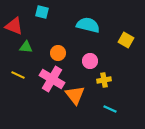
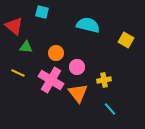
red triangle: rotated 18 degrees clockwise
orange circle: moved 2 px left
pink circle: moved 13 px left, 6 px down
yellow line: moved 2 px up
pink cross: moved 1 px left, 1 px down
orange triangle: moved 3 px right, 2 px up
cyan line: rotated 24 degrees clockwise
